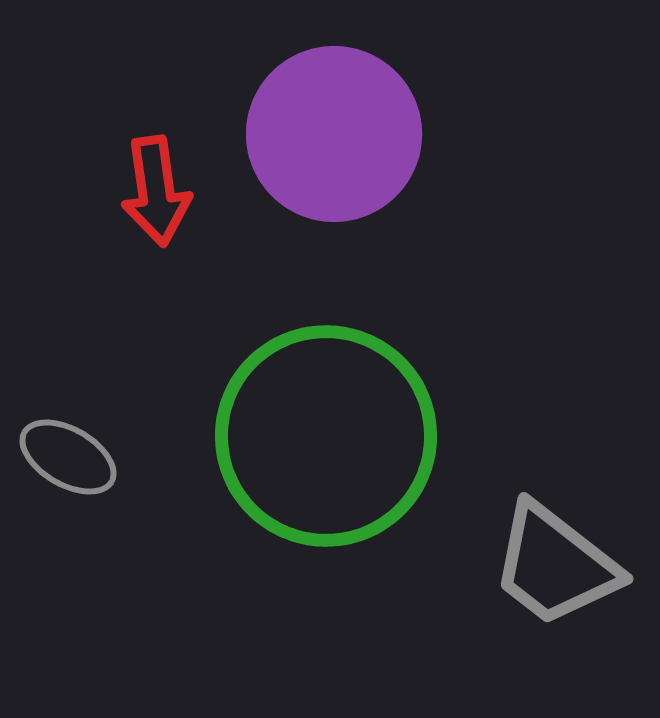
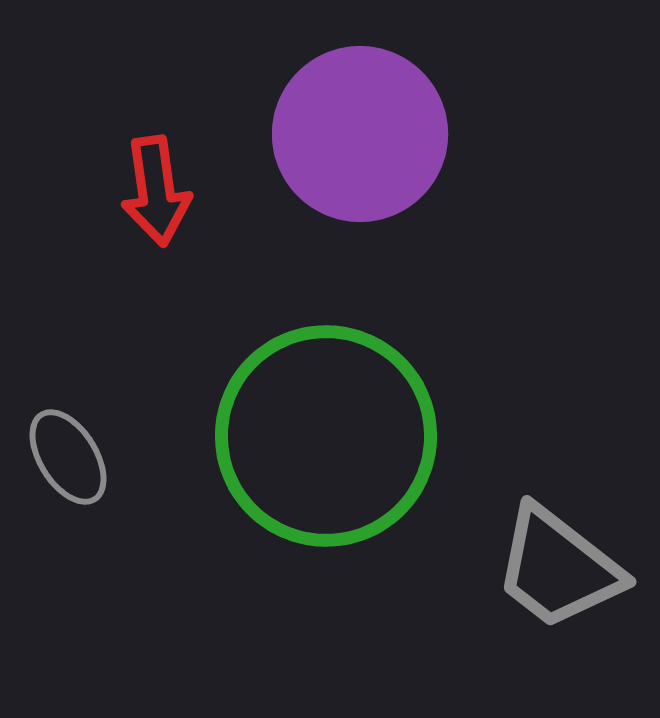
purple circle: moved 26 px right
gray ellipse: rotated 28 degrees clockwise
gray trapezoid: moved 3 px right, 3 px down
